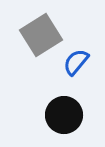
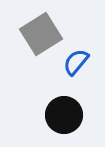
gray square: moved 1 px up
